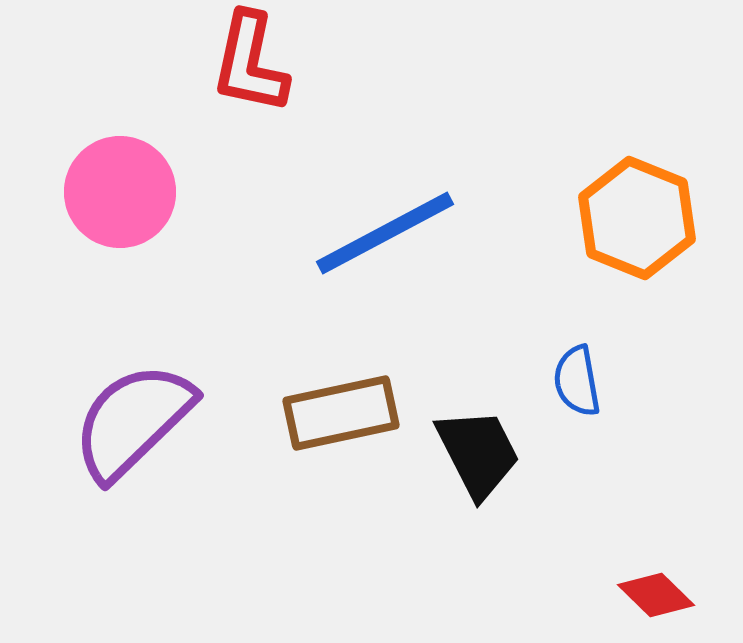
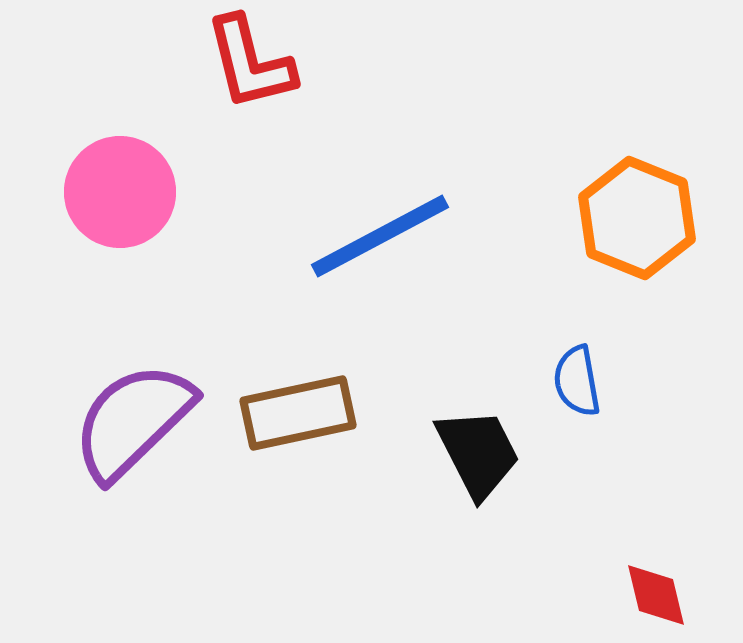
red L-shape: rotated 26 degrees counterclockwise
blue line: moved 5 px left, 3 px down
brown rectangle: moved 43 px left
red diamond: rotated 32 degrees clockwise
